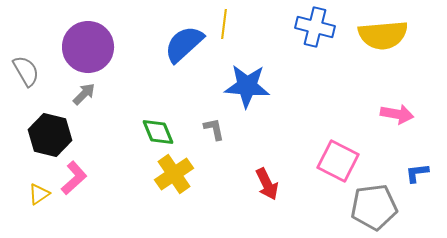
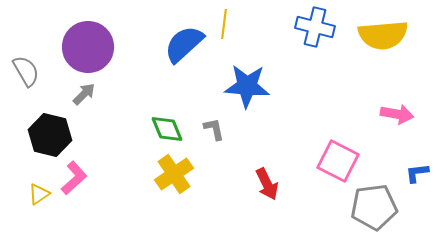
green diamond: moved 9 px right, 3 px up
